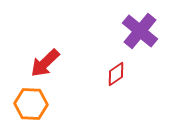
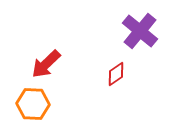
red arrow: moved 1 px right, 1 px down
orange hexagon: moved 2 px right
